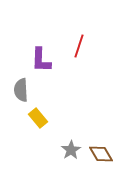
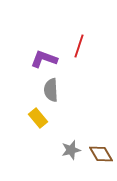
purple L-shape: moved 3 px right, 1 px up; rotated 108 degrees clockwise
gray semicircle: moved 30 px right
gray star: rotated 18 degrees clockwise
